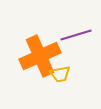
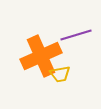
orange cross: moved 1 px right
